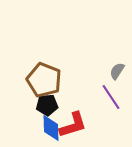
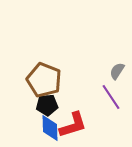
blue diamond: moved 1 px left
